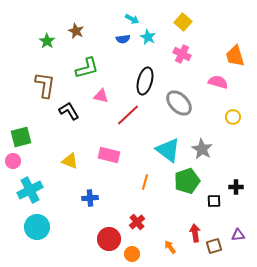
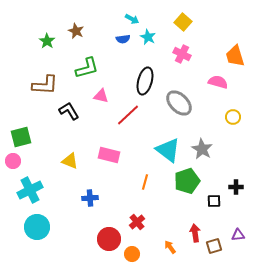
brown L-shape: rotated 84 degrees clockwise
